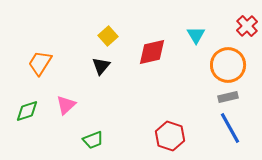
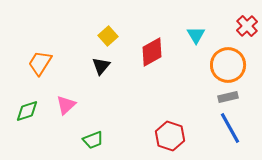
red diamond: rotated 16 degrees counterclockwise
